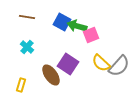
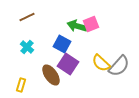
brown line: rotated 35 degrees counterclockwise
blue square: moved 22 px down
pink square: moved 11 px up
